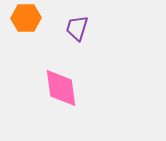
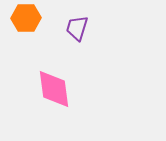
pink diamond: moved 7 px left, 1 px down
